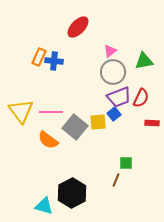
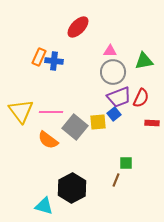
pink triangle: rotated 40 degrees clockwise
black hexagon: moved 5 px up
